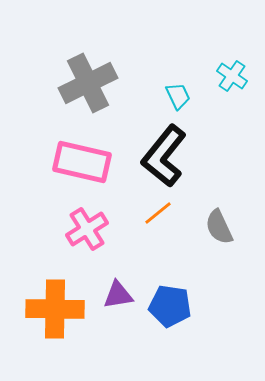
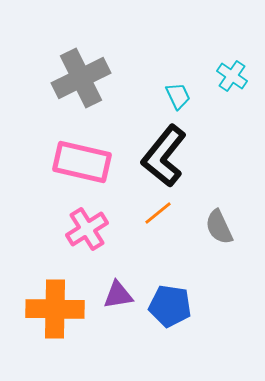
gray cross: moved 7 px left, 5 px up
